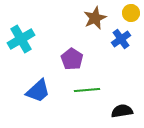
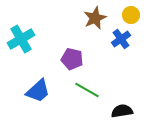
yellow circle: moved 2 px down
purple pentagon: rotated 20 degrees counterclockwise
green line: rotated 35 degrees clockwise
